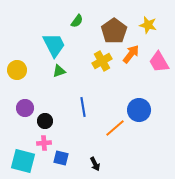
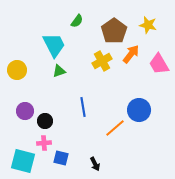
pink trapezoid: moved 2 px down
purple circle: moved 3 px down
